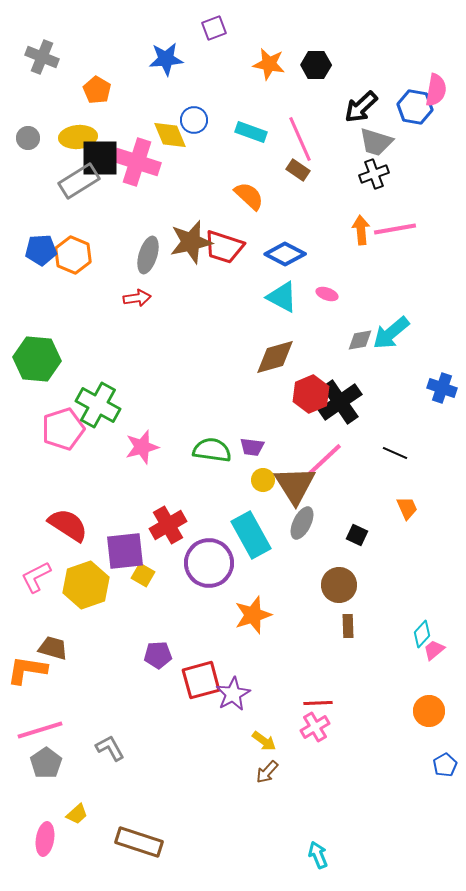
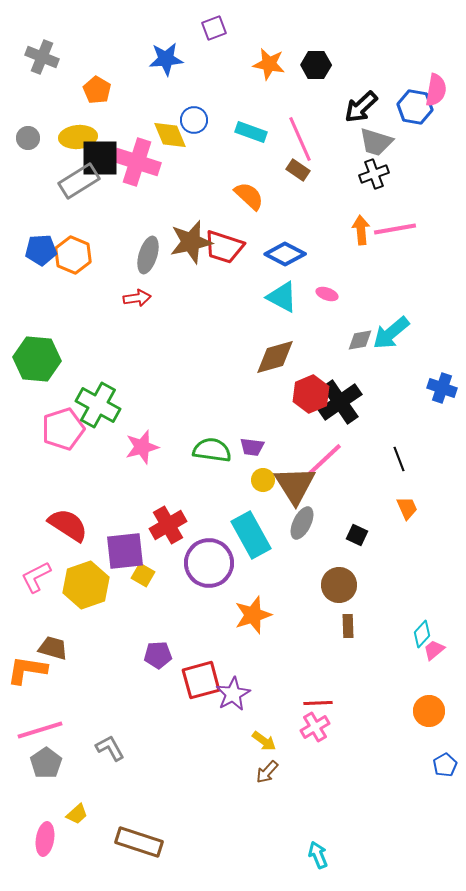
black line at (395, 453): moved 4 px right, 6 px down; rotated 45 degrees clockwise
